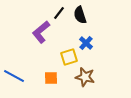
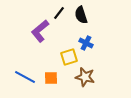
black semicircle: moved 1 px right
purple L-shape: moved 1 px left, 1 px up
blue cross: rotated 16 degrees counterclockwise
blue line: moved 11 px right, 1 px down
